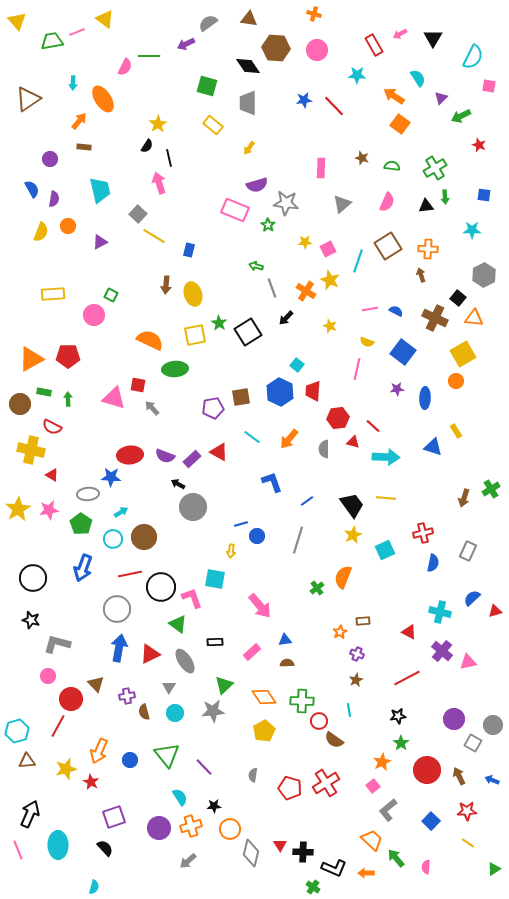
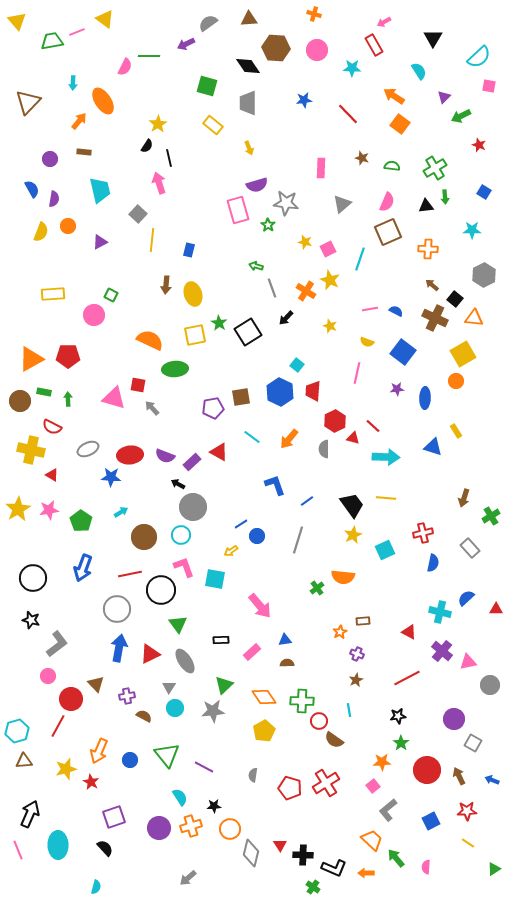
brown triangle at (249, 19): rotated 12 degrees counterclockwise
pink arrow at (400, 34): moved 16 px left, 12 px up
cyan semicircle at (473, 57): moved 6 px right; rotated 20 degrees clockwise
cyan star at (357, 75): moved 5 px left, 7 px up
cyan semicircle at (418, 78): moved 1 px right, 7 px up
purple triangle at (441, 98): moved 3 px right, 1 px up
brown triangle at (28, 99): moved 3 px down; rotated 12 degrees counterclockwise
orange ellipse at (103, 99): moved 2 px down
red line at (334, 106): moved 14 px right, 8 px down
brown rectangle at (84, 147): moved 5 px down
yellow arrow at (249, 148): rotated 56 degrees counterclockwise
blue square at (484, 195): moved 3 px up; rotated 24 degrees clockwise
pink rectangle at (235, 210): moved 3 px right; rotated 52 degrees clockwise
yellow line at (154, 236): moved 2 px left, 4 px down; rotated 65 degrees clockwise
yellow star at (305, 242): rotated 16 degrees clockwise
brown square at (388, 246): moved 14 px up; rotated 8 degrees clockwise
cyan line at (358, 261): moved 2 px right, 2 px up
brown arrow at (421, 275): moved 11 px right, 10 px down; rotated 32 degrees counterclockwise
black square at (458, 298): moved 3 px left, 1 px down
pink line at (357, 369): moved 4 px down
brown circle at (20, 404): moved 3 px up
red hexagon at (338, 418): moved 3 px left, 3 px down; rotated 20 degrees counterclockwise
red triangle at (353, 442): moved 4 px up
purple rectangle at (192, 459): moved 3 px down
blue L-shape at (272, 482): moved 3 px right, 3 px down
green cross at (491, 489): moved 27 px down
gray ellipse at (88, 494): moved 45 px up; rotated 20 degrees counterclockwise
green pentagon at (81, 524): moved 3 px up
blue line at (241, 524): rotated 16 degrees counterclockwise
cyan circle at (113, 539): moved 68 px right, 4 px up
yellow arrow at (231, 551): rotated 48 degrees clockwise
gray rectangle at (468, 551): moved 2 px right, 3 px up; rotated 66 degrees counterclockwise
orange semicircle at (343, 577): rotated 105 degrees counterclockwise
black circle at (161, 587): moved 3 px down
pink L-shape at (192, 598): moved 8 px left, 31 px up
blue semicircle at (472, 598): moved 6 px left
red triangle at (495, 611): moved 1 px right, 2 px up; rotated 16 degrees clockwise
green triangle at (178, 624): rotated 18 degrees clockwise
black rectangle at (215, 642): moved 6 px right, 2 px up
gray L-shape at (57, 644): rotated 128 degrees clockwise
brown semicircle at (144, 712): moved 4 px down; rotated 133 degrees clockwise
cyan circle at (175, 713): moved 5 px up
gray circle at (493, 725): moved 3 px left, 40 px up
brown triangle at (27, 761): moved 3 px left
orange star at (382, 762): rotated 24 degrees clockwise
purple line at (204, 767): rotated 18 degrees counterclockwise
blue square at (431, 821): rotated 18 degrees clockwise
black cross at (303, 852): moved 3 px down
gray arrow at (188, 861): moved 17 px down
cyan semicircle at (94, 887): moved 2 px right
